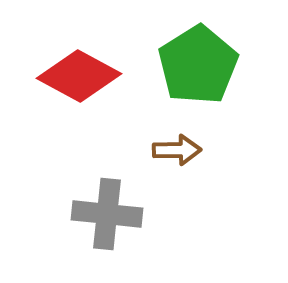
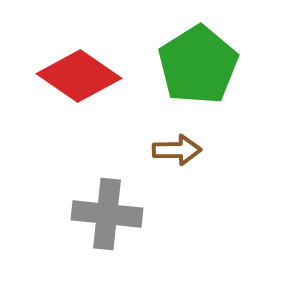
red diamond: rotated 6 degrees clockwise
